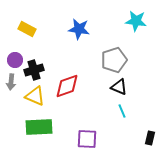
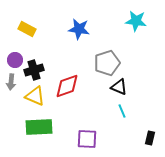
gray pentagon: moved 7 px left, 3 px down
